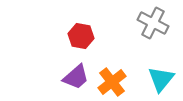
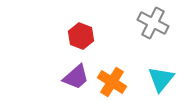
red hexagon: rotated 10 degrees clockwise
orange cross: rotated 20 degrees counterclockwise
